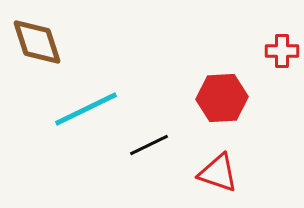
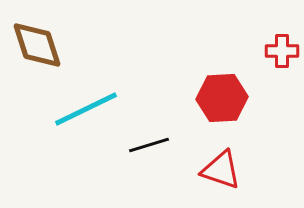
brown diamond: moved 3 px down
black line: rotated 9 degrees clockwise
red triangle: moved 3 px right, 3 px up
